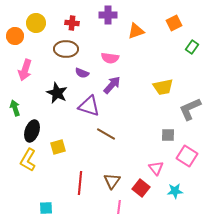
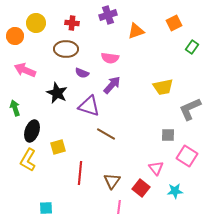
purple cross: rotated 18 degrees counterclockwise
pink arrow: rotated 95 degrees clockwise
red line: moved 10 px up
